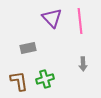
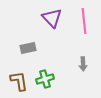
pink line: moved 4 px right
